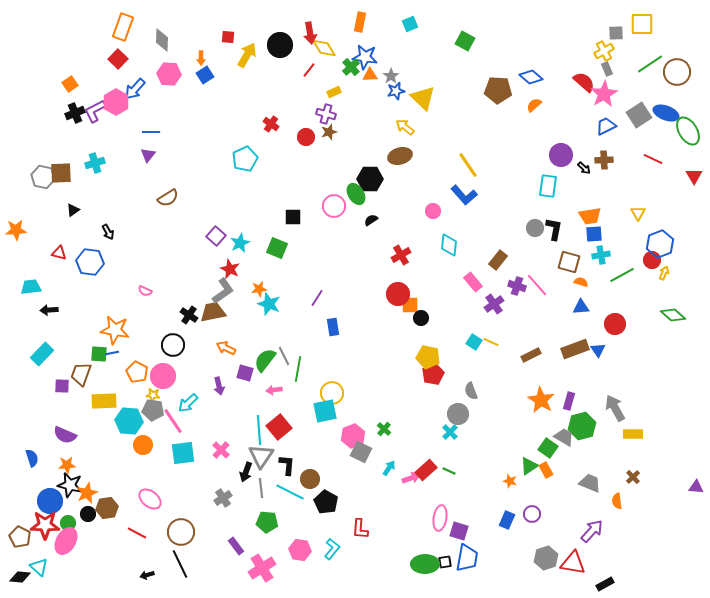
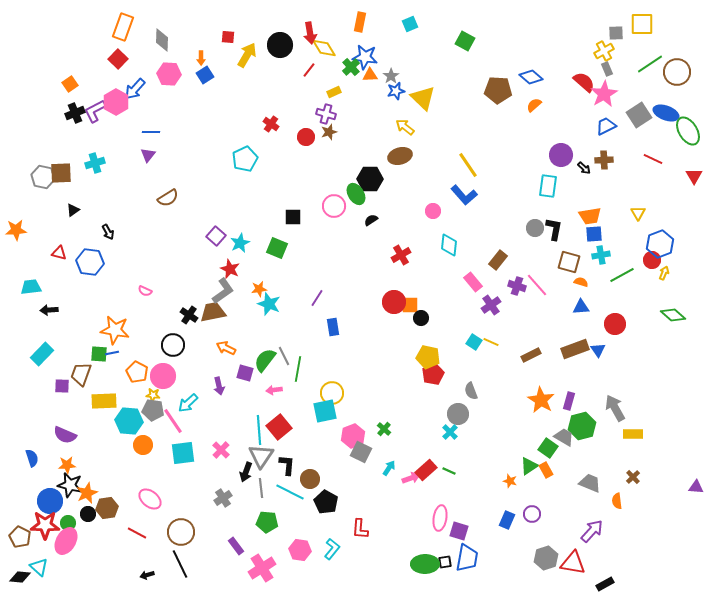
red circle at (398, 294): moved 4 px left, 8 px down
purple cross at (494, 304): moved 3 px left, 1 px down
